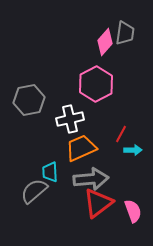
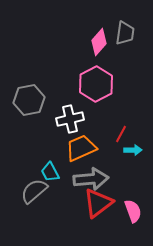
pink diamond: moved 6 px left
cyan trapezoid: rotated 25 degrees counterclockwise
